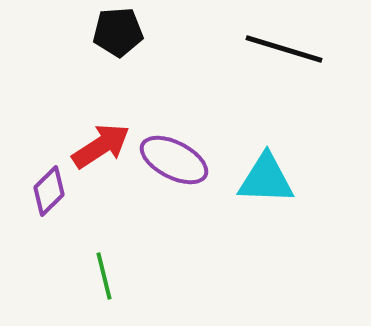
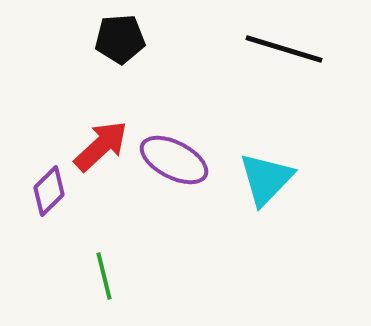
black pentagon: moved 2 px right, 7 px down
red arrow: rotated 10 degrees counterclockwise
cyan triangle: rotated 48 degrees counterclockwise
